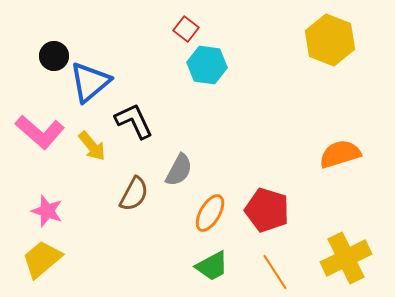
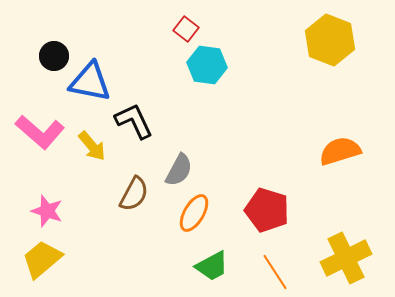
blue triangle: rotated 51 degrees clockwise
orange semicircle: moved 3 px up
orange ellipse: moved 16 px left
